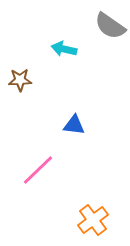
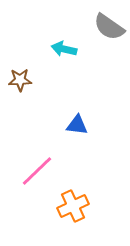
gray semicircle: moved 1 px left, 1 px down
blue triangle: moved 3 px right
pink line: moved 1 px left, 1 px down
orange cross: moved 20 px left, 14 px up; rotated 12 degrees clockwise
